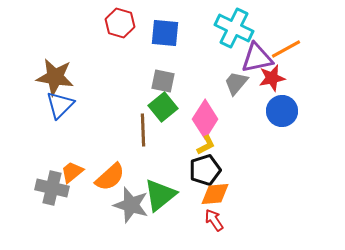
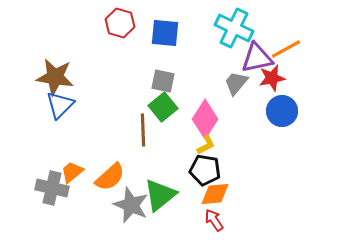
black pentagon: rotated 28 degrees clockwise
gray star: rotated 6 degrees clockwise
